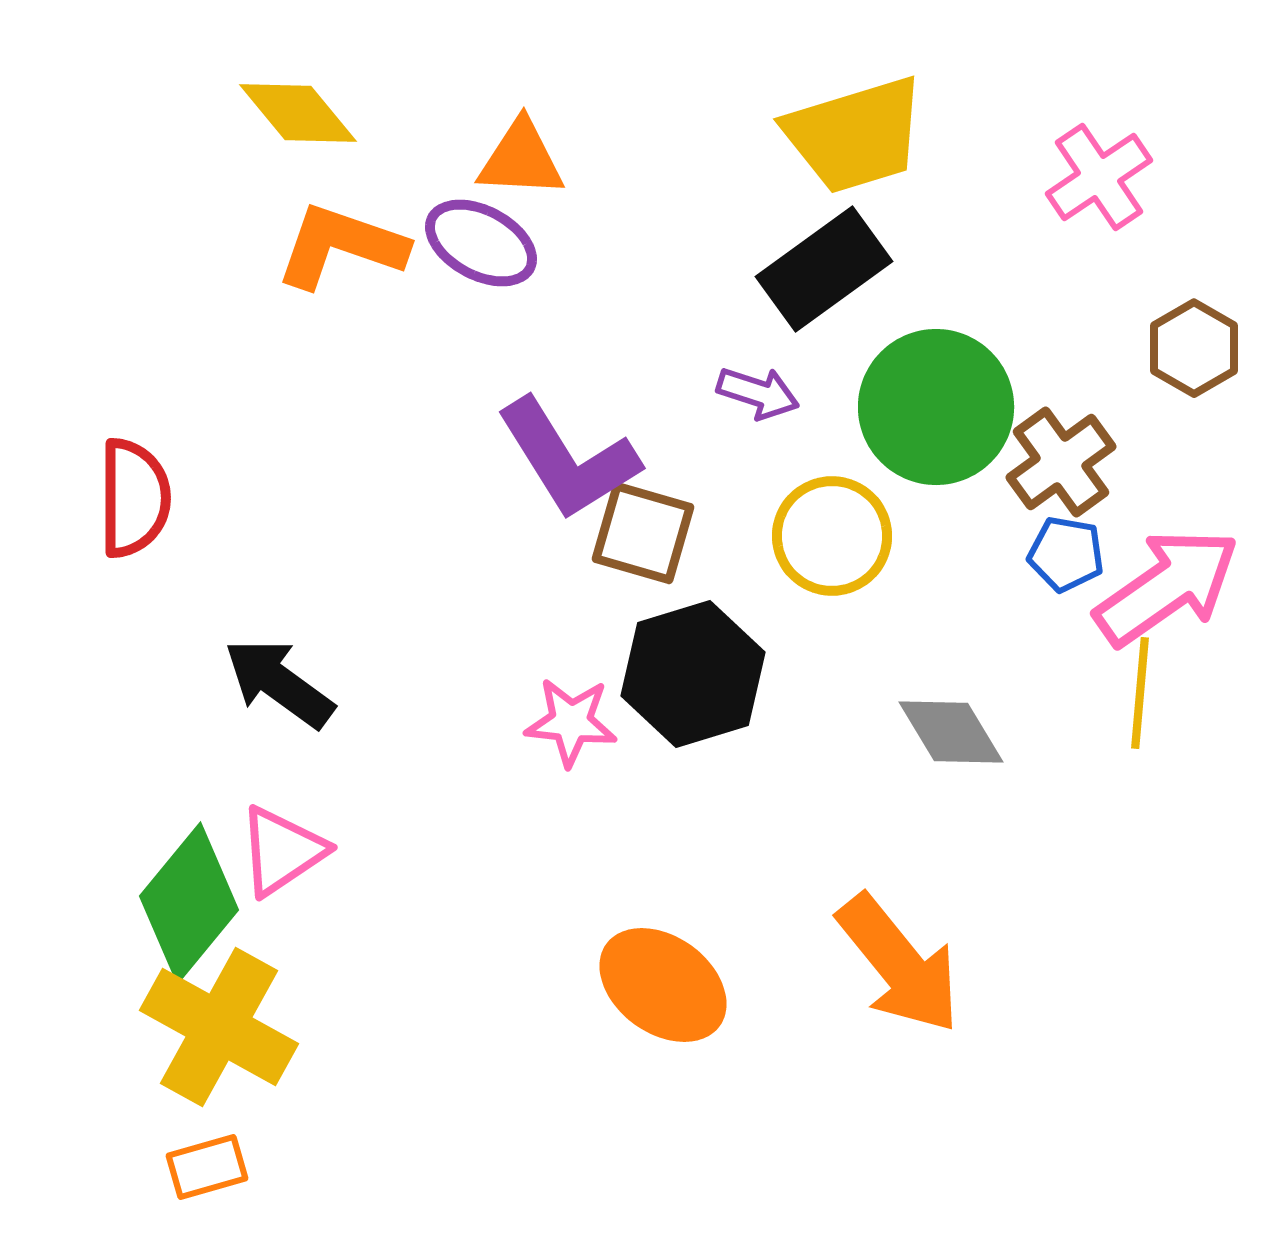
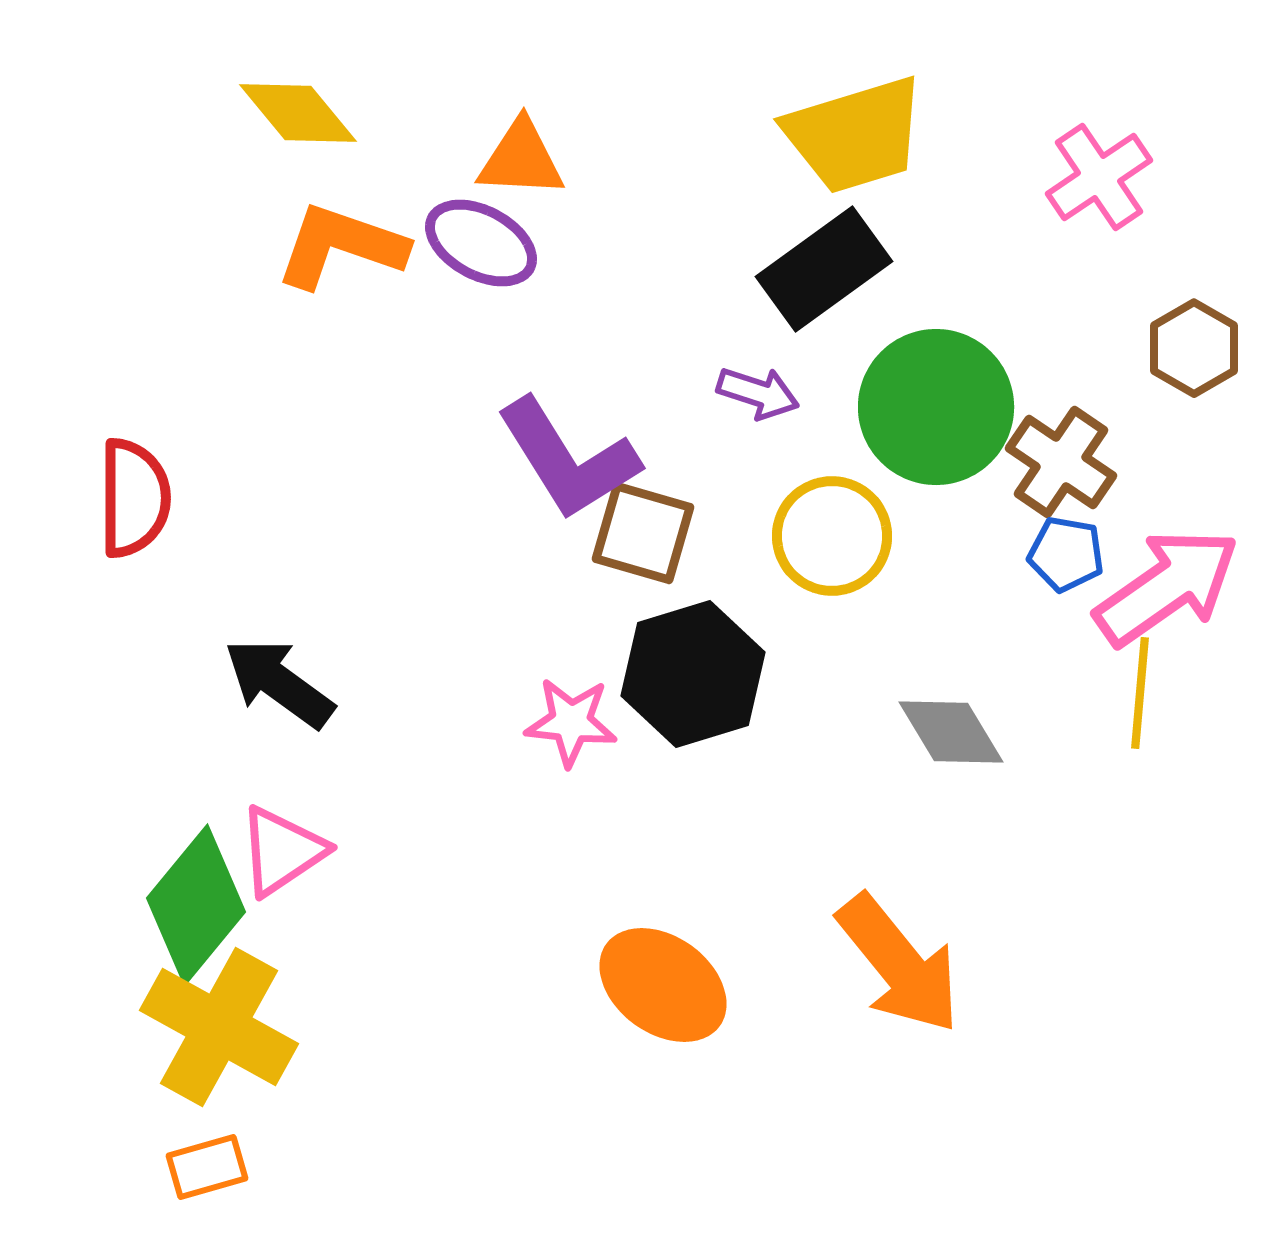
brown cross: rotated 20 degrees counterclockwise
green diamond: moved 7 px right, 2 px down
